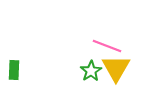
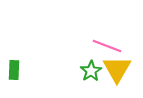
yellow triangle: moved 1 px right, 1 px down
